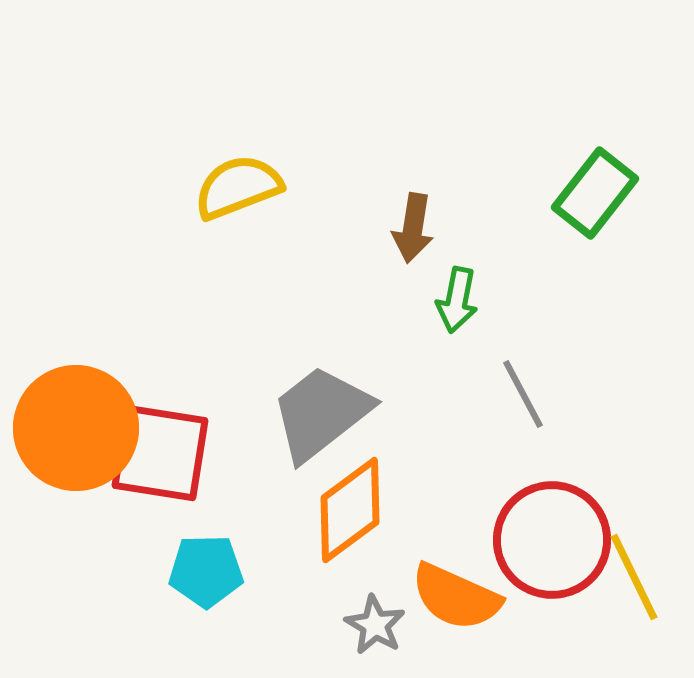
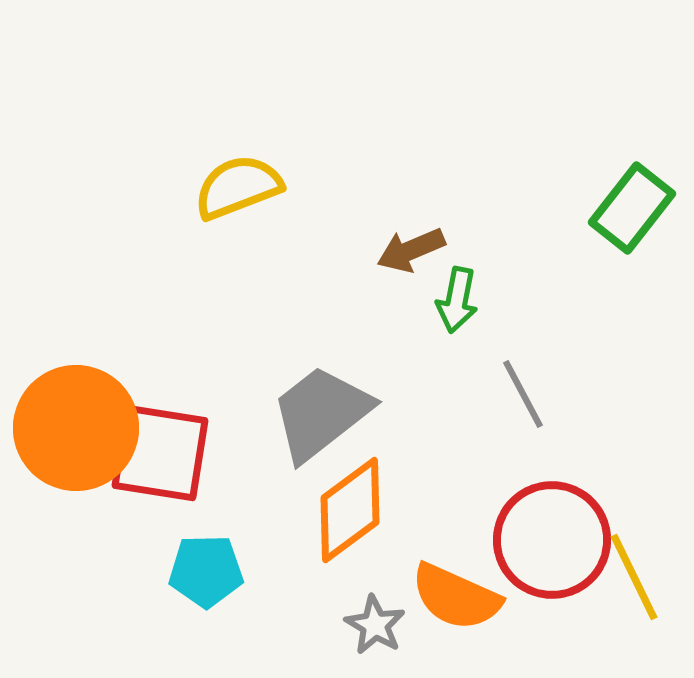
green rectangle: moved 37 px right, 15 px down
brown arrow: moved 2 px left, 22 px down; rotated 58 degrees clockwise
